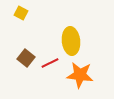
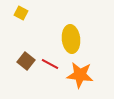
yellow ellipse: moved 2 px up
brown square: moved 3 px down
red line: moved 1 px down; rotated 54 degrees clockwise
